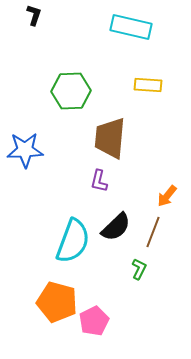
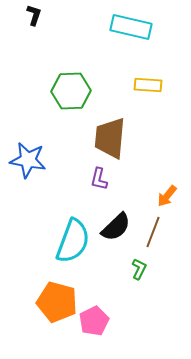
blue star: moved 3 px right, 10 px down; rotated 12 degrees clockwise
purple L-shape: moved 2 px up
